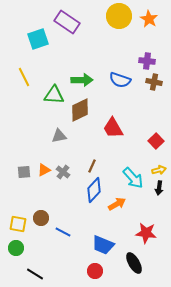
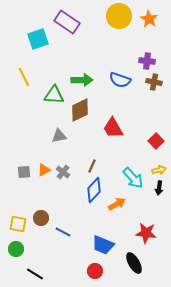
green circle: moved 1 px down
